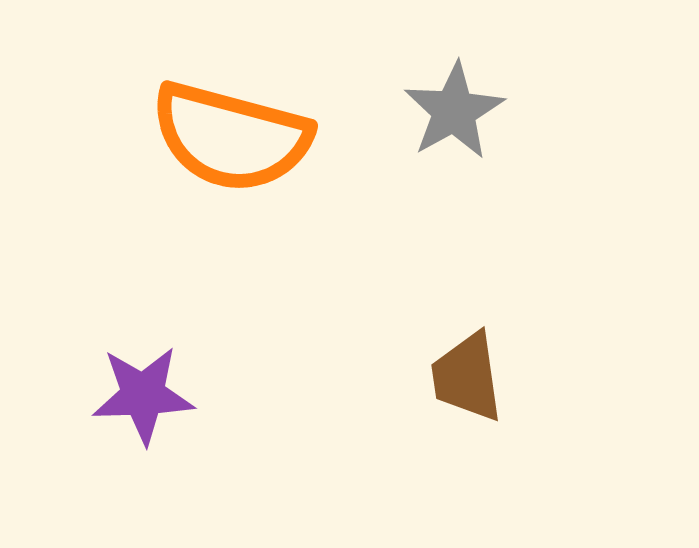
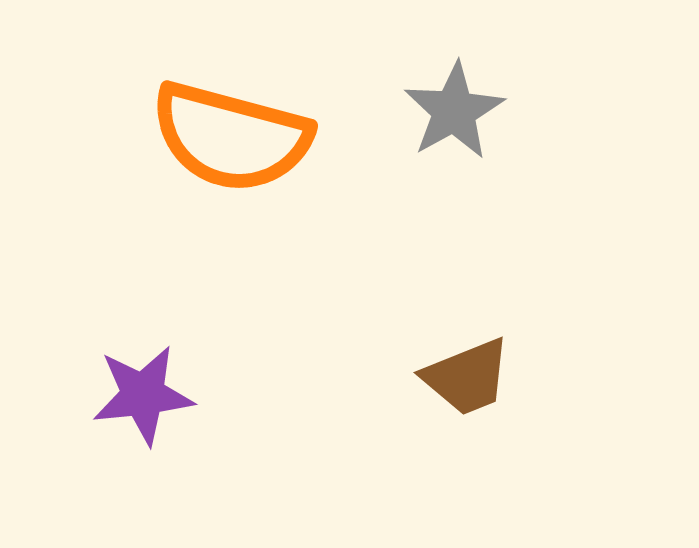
brown trapezoid: rotated 104 degrees counterclockwise
purple star: rotated 4 degrees counterclockwise
